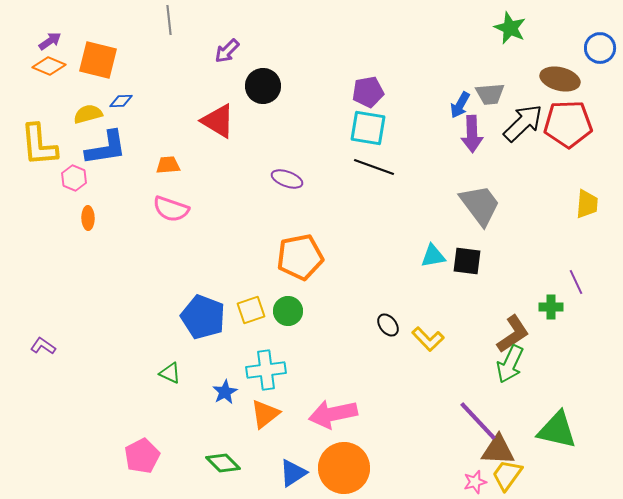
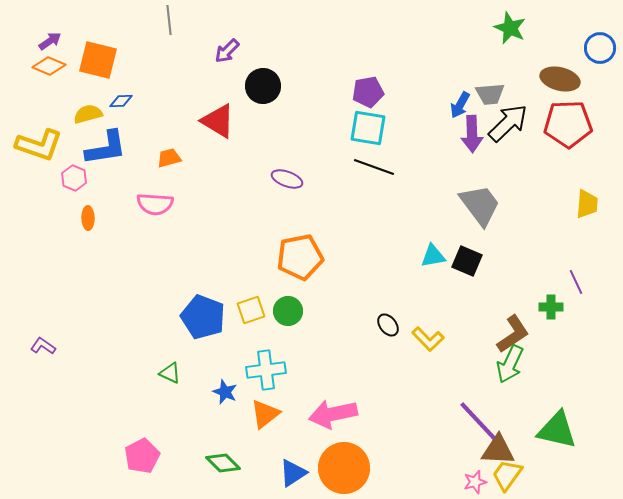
black arrow at (523, 123): moved 15 px left
yellow L-shape at (39, 145): rotated 66 degrees counterclockwise
orange trapezoid at (168, 165): moved 1 px right, 7 px up; rotated 10 degrees counterclockwise
pink semicircle at (171, 209): moved 16 px left, 5 px up; rotated 15 degrees counterclockwise
black square at (467, 261): rotated 16 degrees clockwise
blue star at (225, 392): rotated 20 degrees counterclockwise
